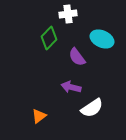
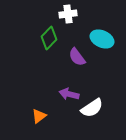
purple arrow: moved 2 px left, 7 px down
